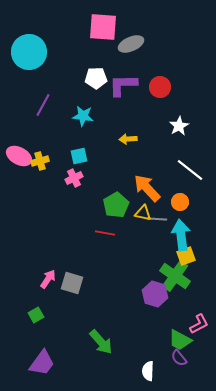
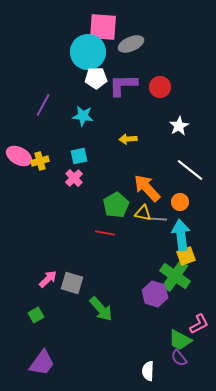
cyan circle: moved 59 px right
pink cross: rotated 18 degrees counterclockwise
pink arrow: rotated 12 degrees clockwise
green arrow: moved 33 px up
